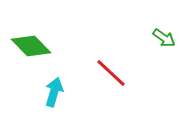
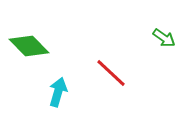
green diamond: moved 2 px left
cyan arrow: moved 4 px right
